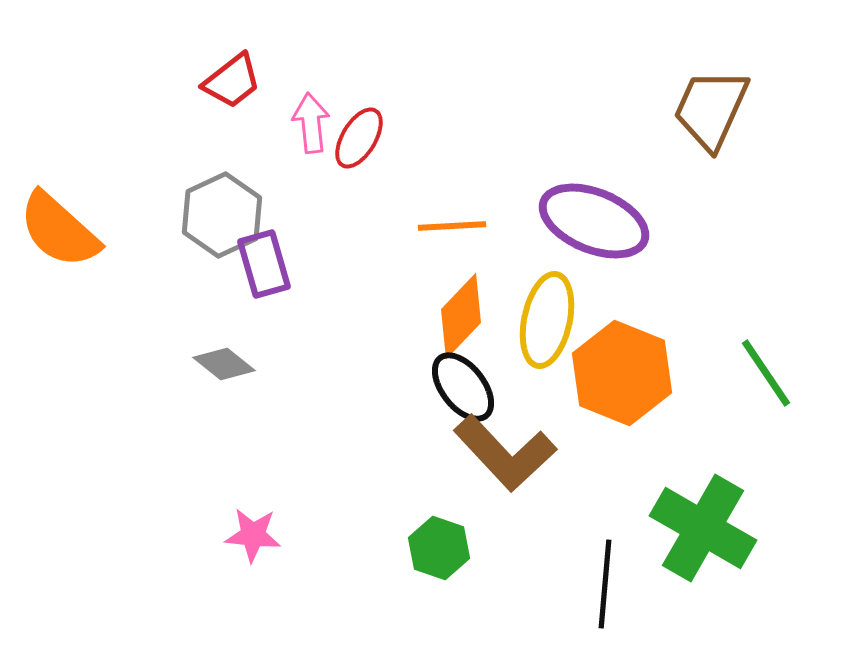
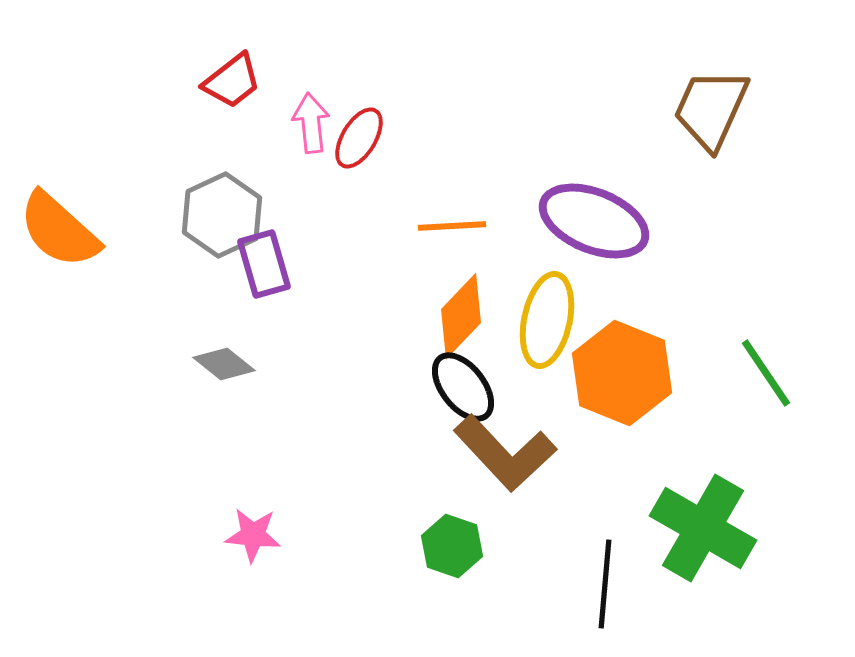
green hexagon: moved 13 px right, 2 px up
